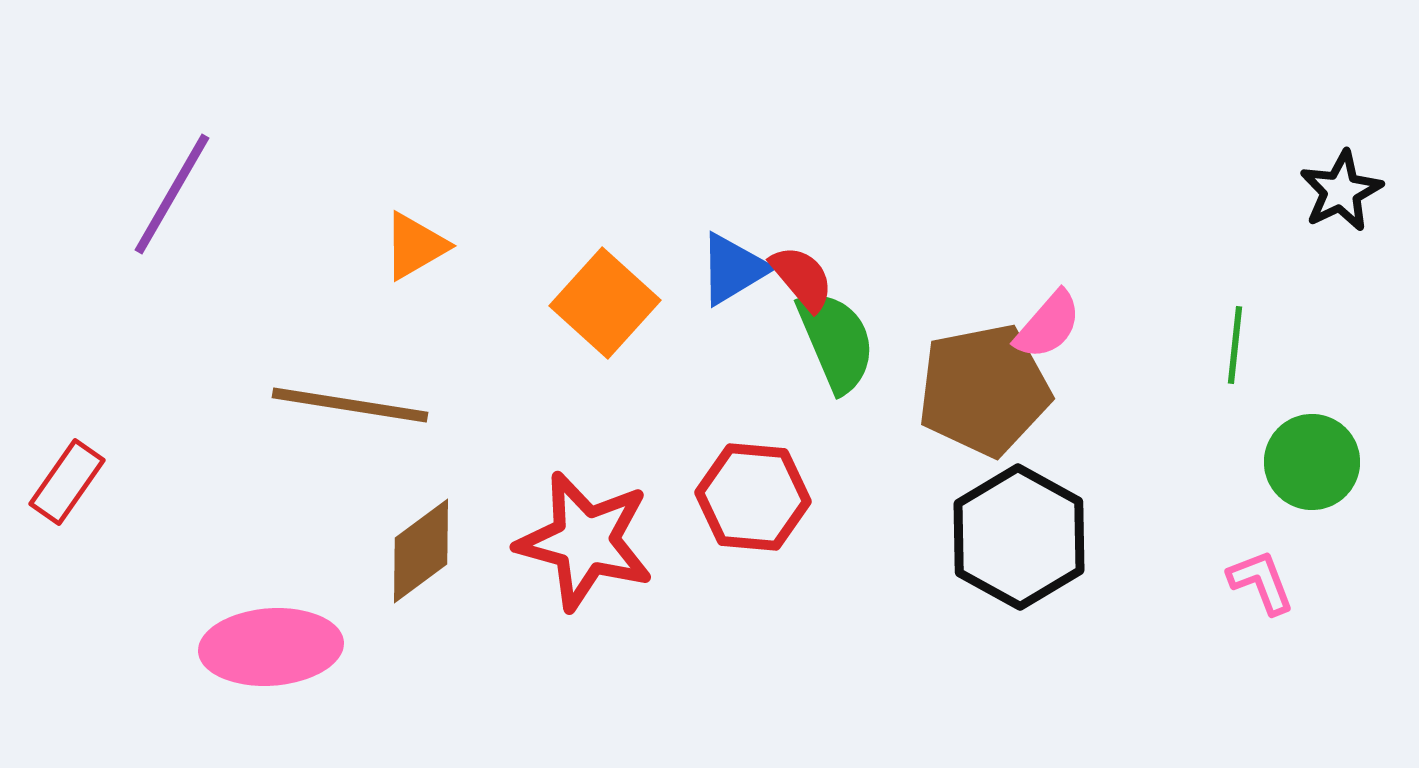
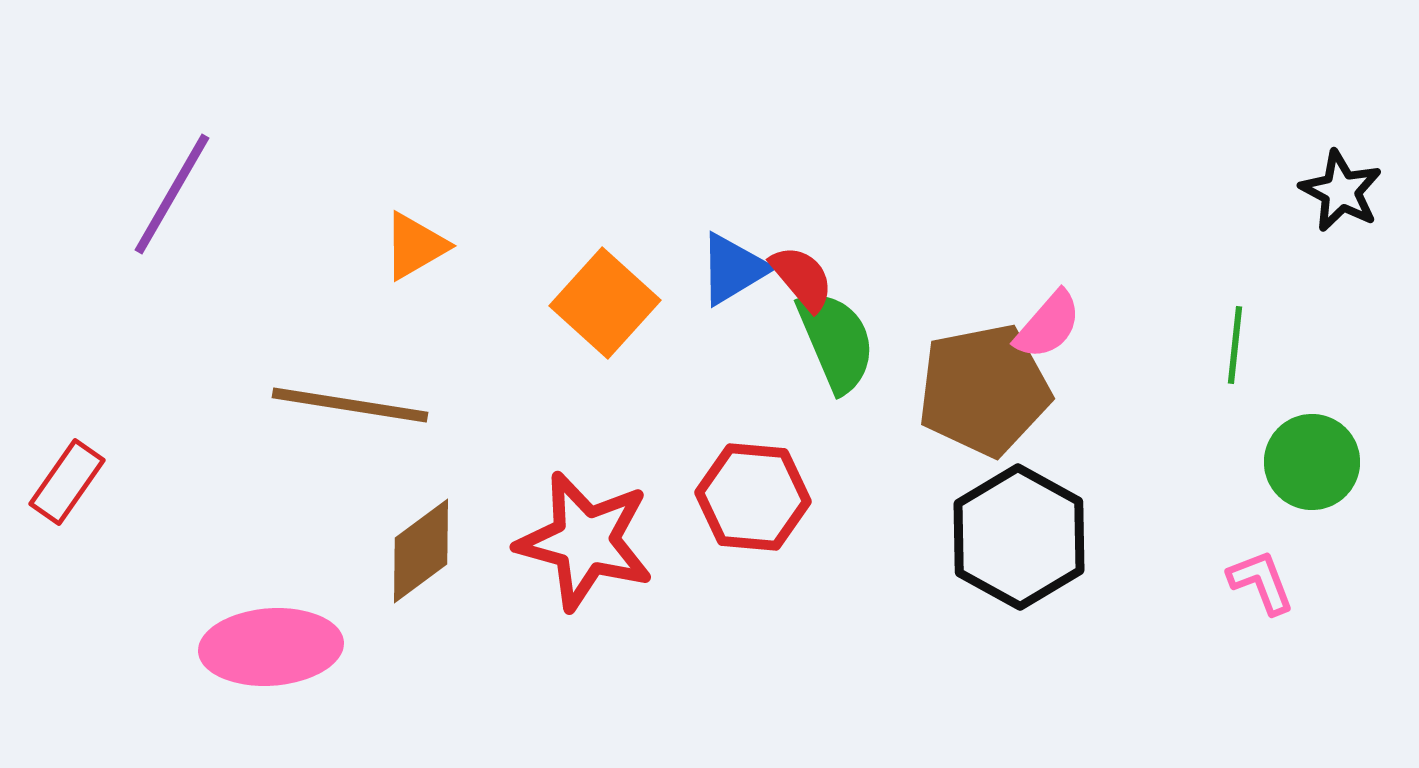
black star: rotated 18 degrees counterclockwise
